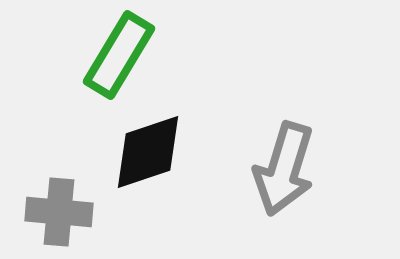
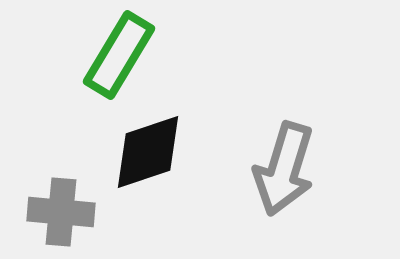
gray cross: moved 2 px right
